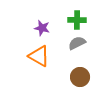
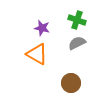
green cross: rotated 18 degrees clockwise
orange triangle: moved 2 px left, 2 px up
brown circle: moved 9 px left, 6 px down
